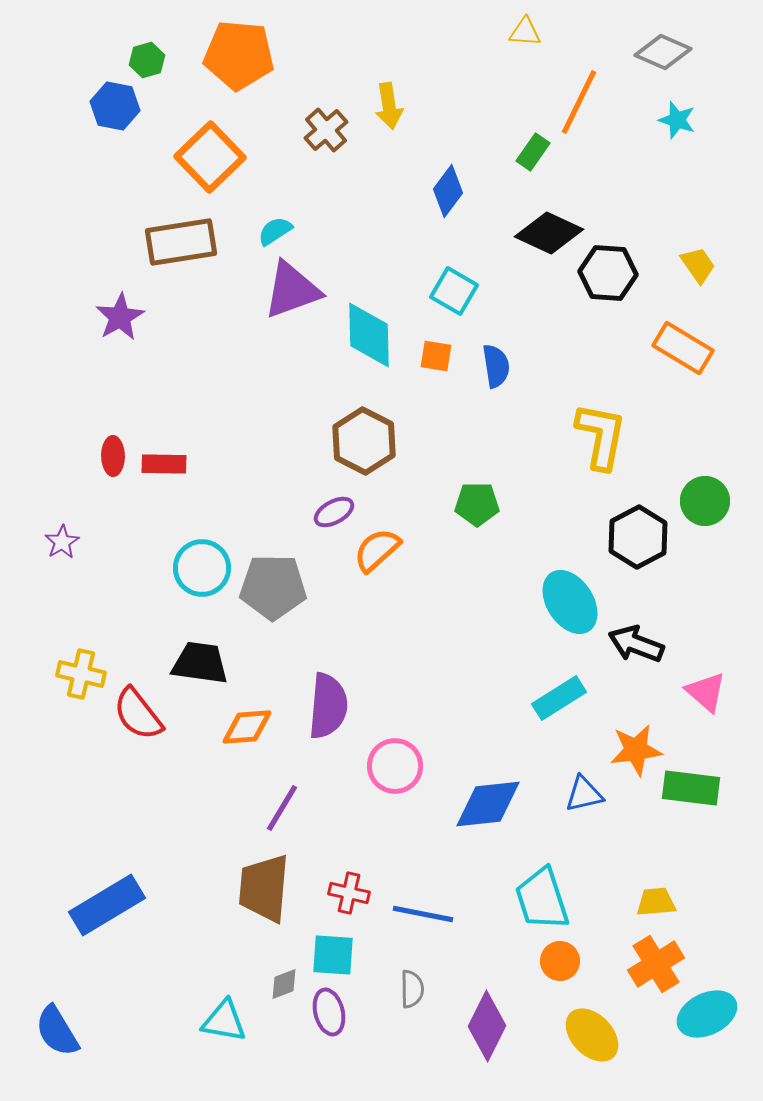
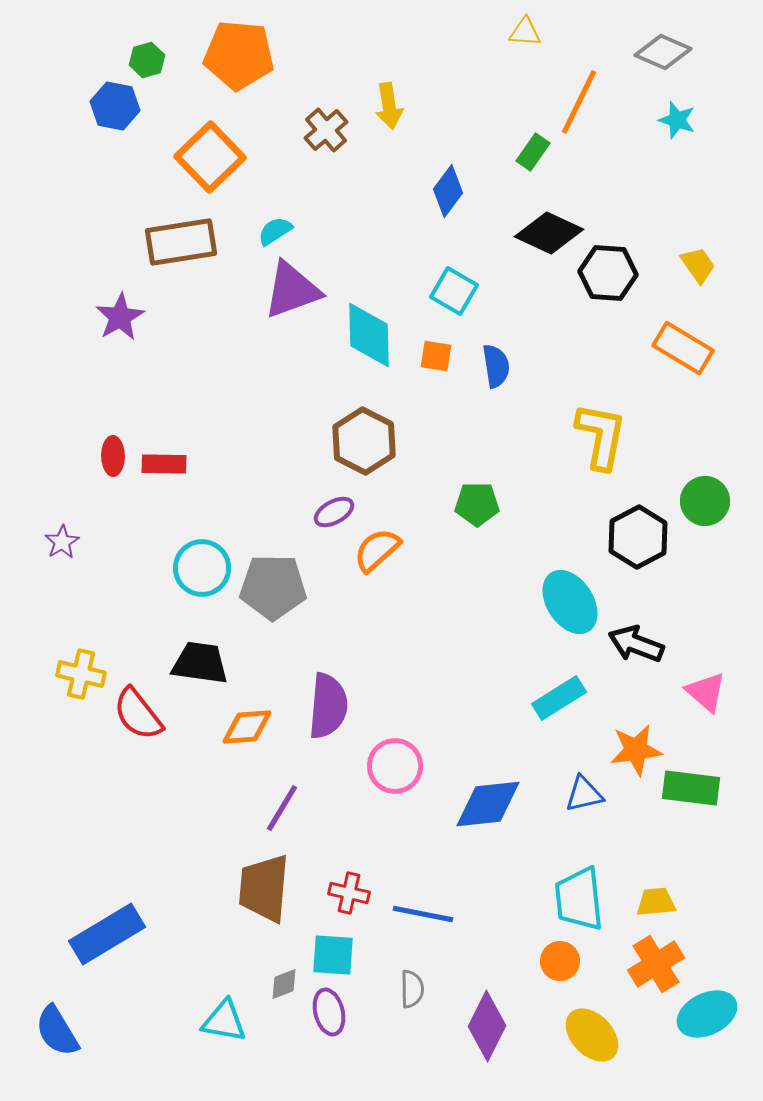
cyan trapezoid at (542, 899): moved 37 px right; rotated 12 degrees clockwise
blue rectangle at (107, 905): moved 29 px down
